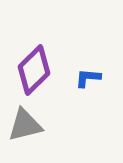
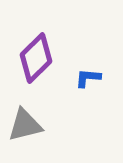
purple diamond: moved 2 px right, 12 px up
